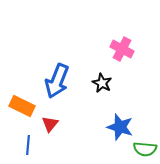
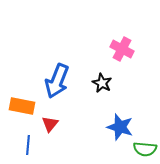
orange rectangle: rotated 15 degrees counterclockwise
